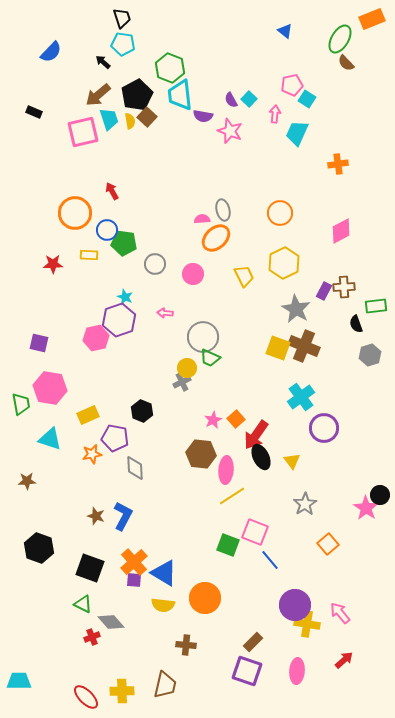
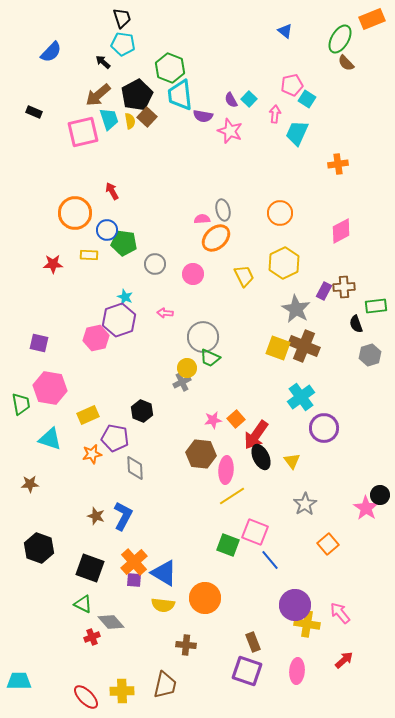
pink star at (213, 420): rotated 18 degrees clockwise
brown star at (27, 481): moved 3 px right, 3 px down
brown rectangle at (253, 642): rotated 66 degrees counterclockwise
